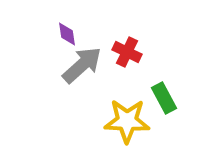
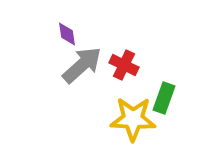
red cross: moved 3 px left, 13 px down
green rectangle: rotated 48 degrees clockwise
yellow star: moved 6 px right, 2 px up
